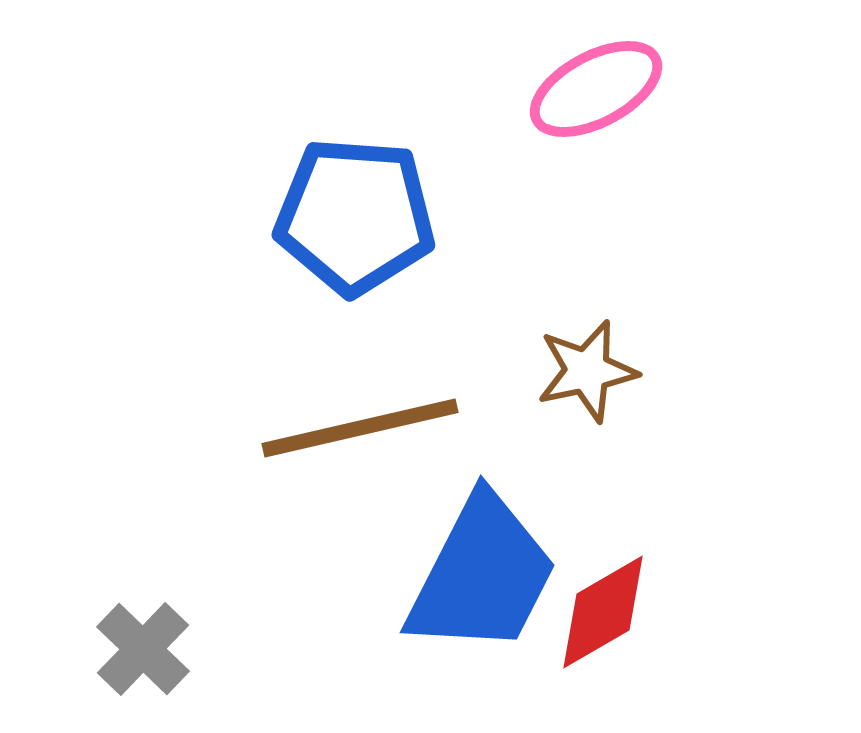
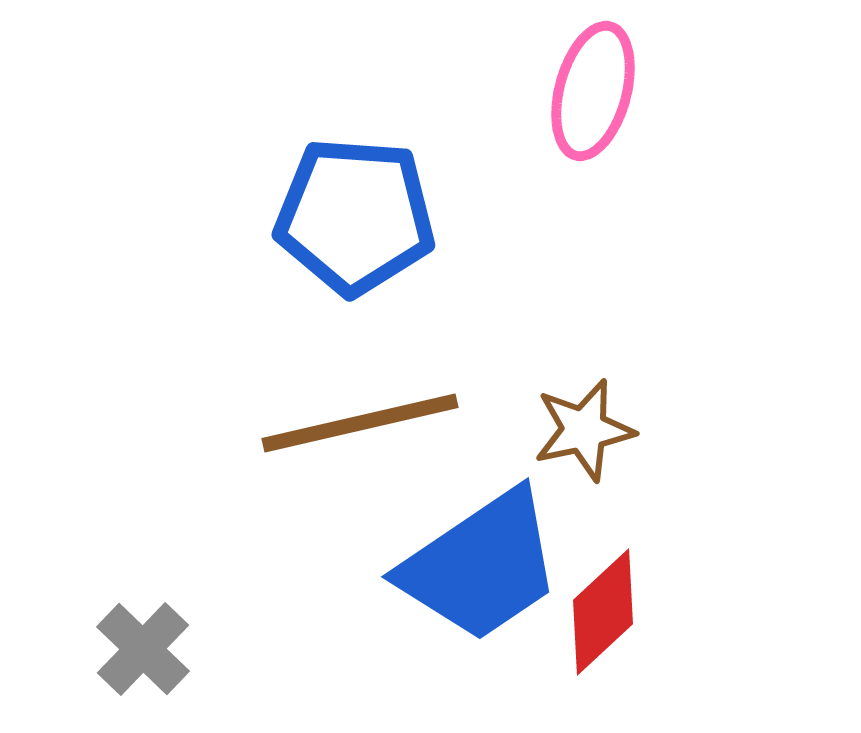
pink ellipse: moved 3 px left, 2 px down; rotated 47 degrees counterclockwise
brown star: moved 3 px left, 59 px down
brown line: moved 5 px up
blue trapezoid: moved 1 px left, 9 px up; rotated 29 degrees clockwise
red diamond: rotated 13 degrees counterclockwise
